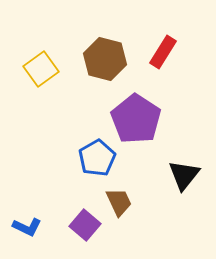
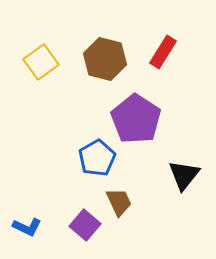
yellow square: moved 7 px up
